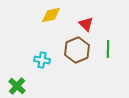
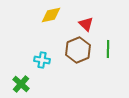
brown hexagon: moved 1 px right
green cross: moved 4 px right, 2 px up
